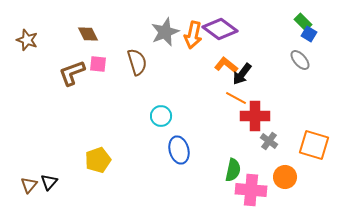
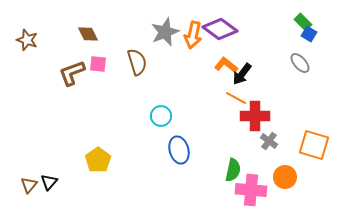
gray ellipse: moved 3 px down
yellow pentagon: rotated 15 degrees counterclockwise
